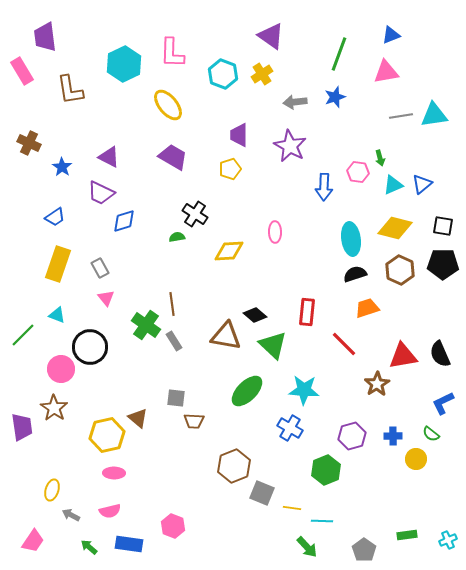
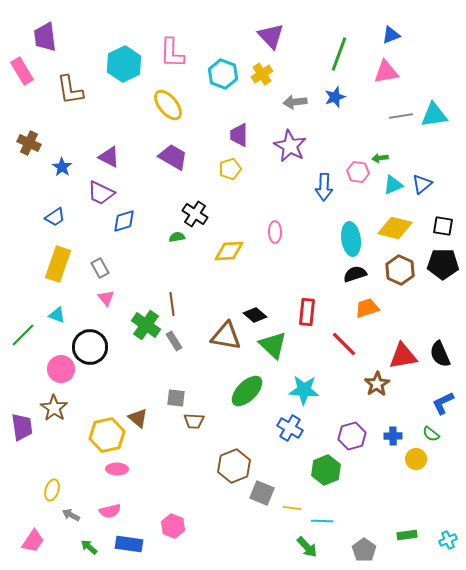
purple triangle at (271, 36): rotated 12 degrees clockwise
green arrow at (380, 158): rotated 98 degrees clockwise
pink ellipse at (114, 473): moved 3 px right, 4 px up
